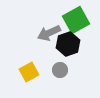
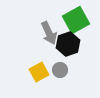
gray arrow: rotated 90 degrees counterclockwise
yellow square: moved 10 px right
